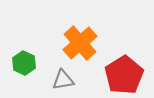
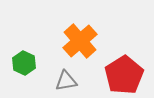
orange cross: moved 2 px up
gray triangle: moved 3 px right, 1 px down
